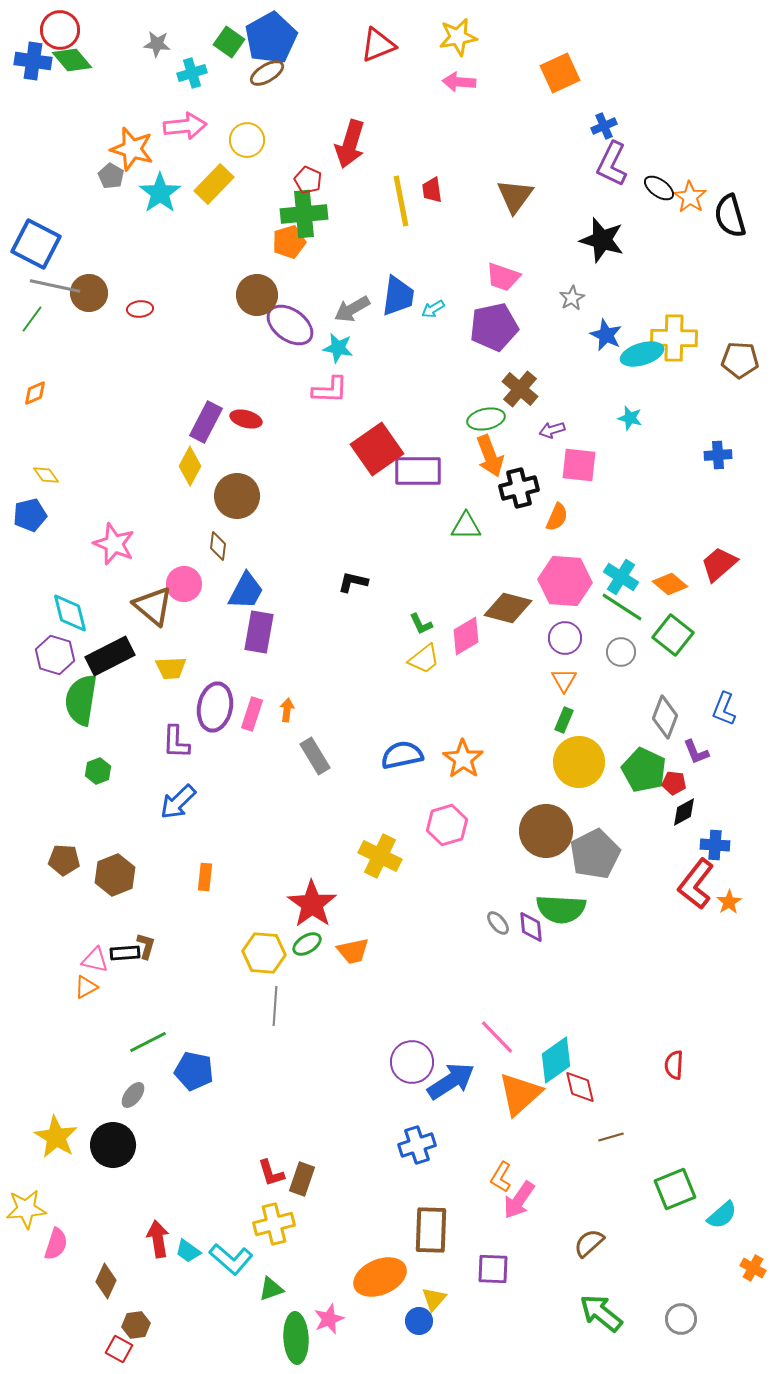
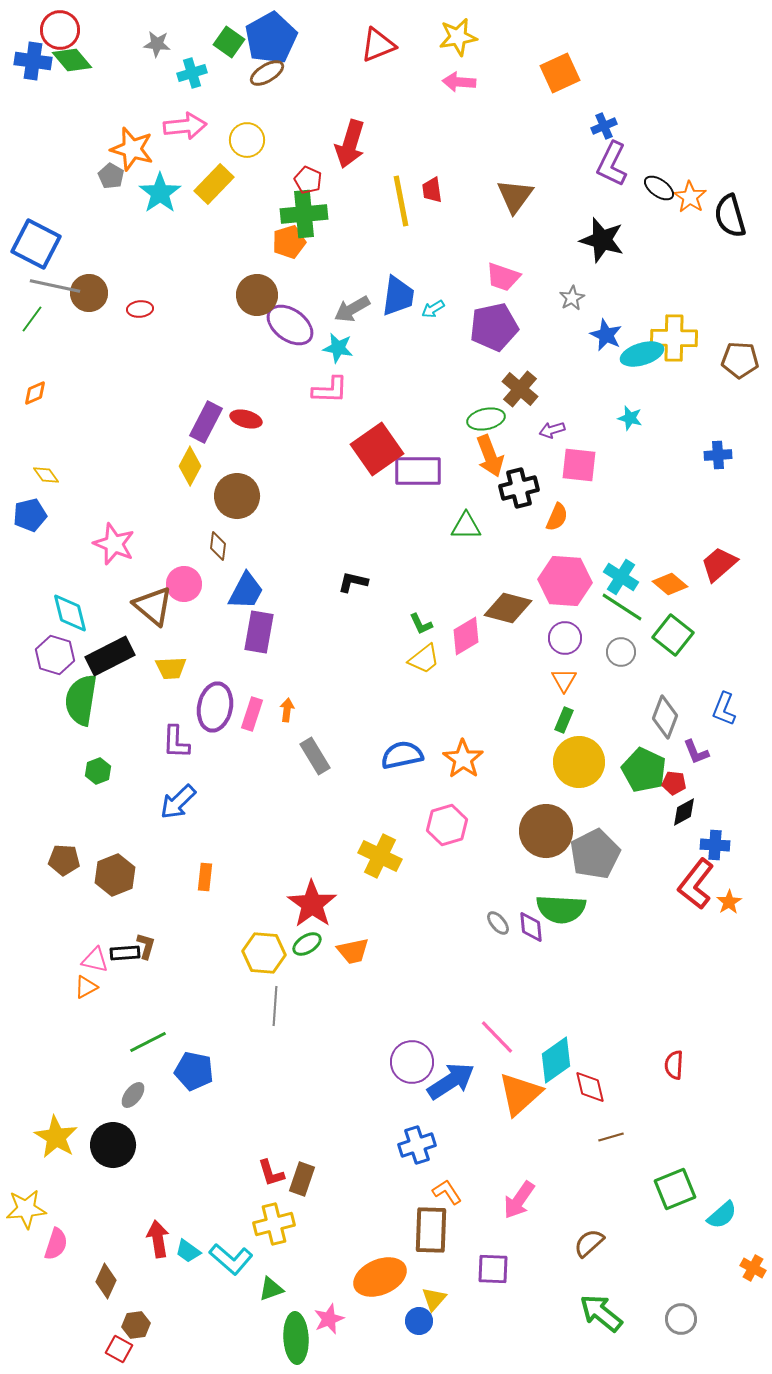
red diamond at (580, 1087): moved 10 px right
orange L-shape at (501, 1177): moved 54 px left, 15 px down; rotated 116 degrees clockwise
